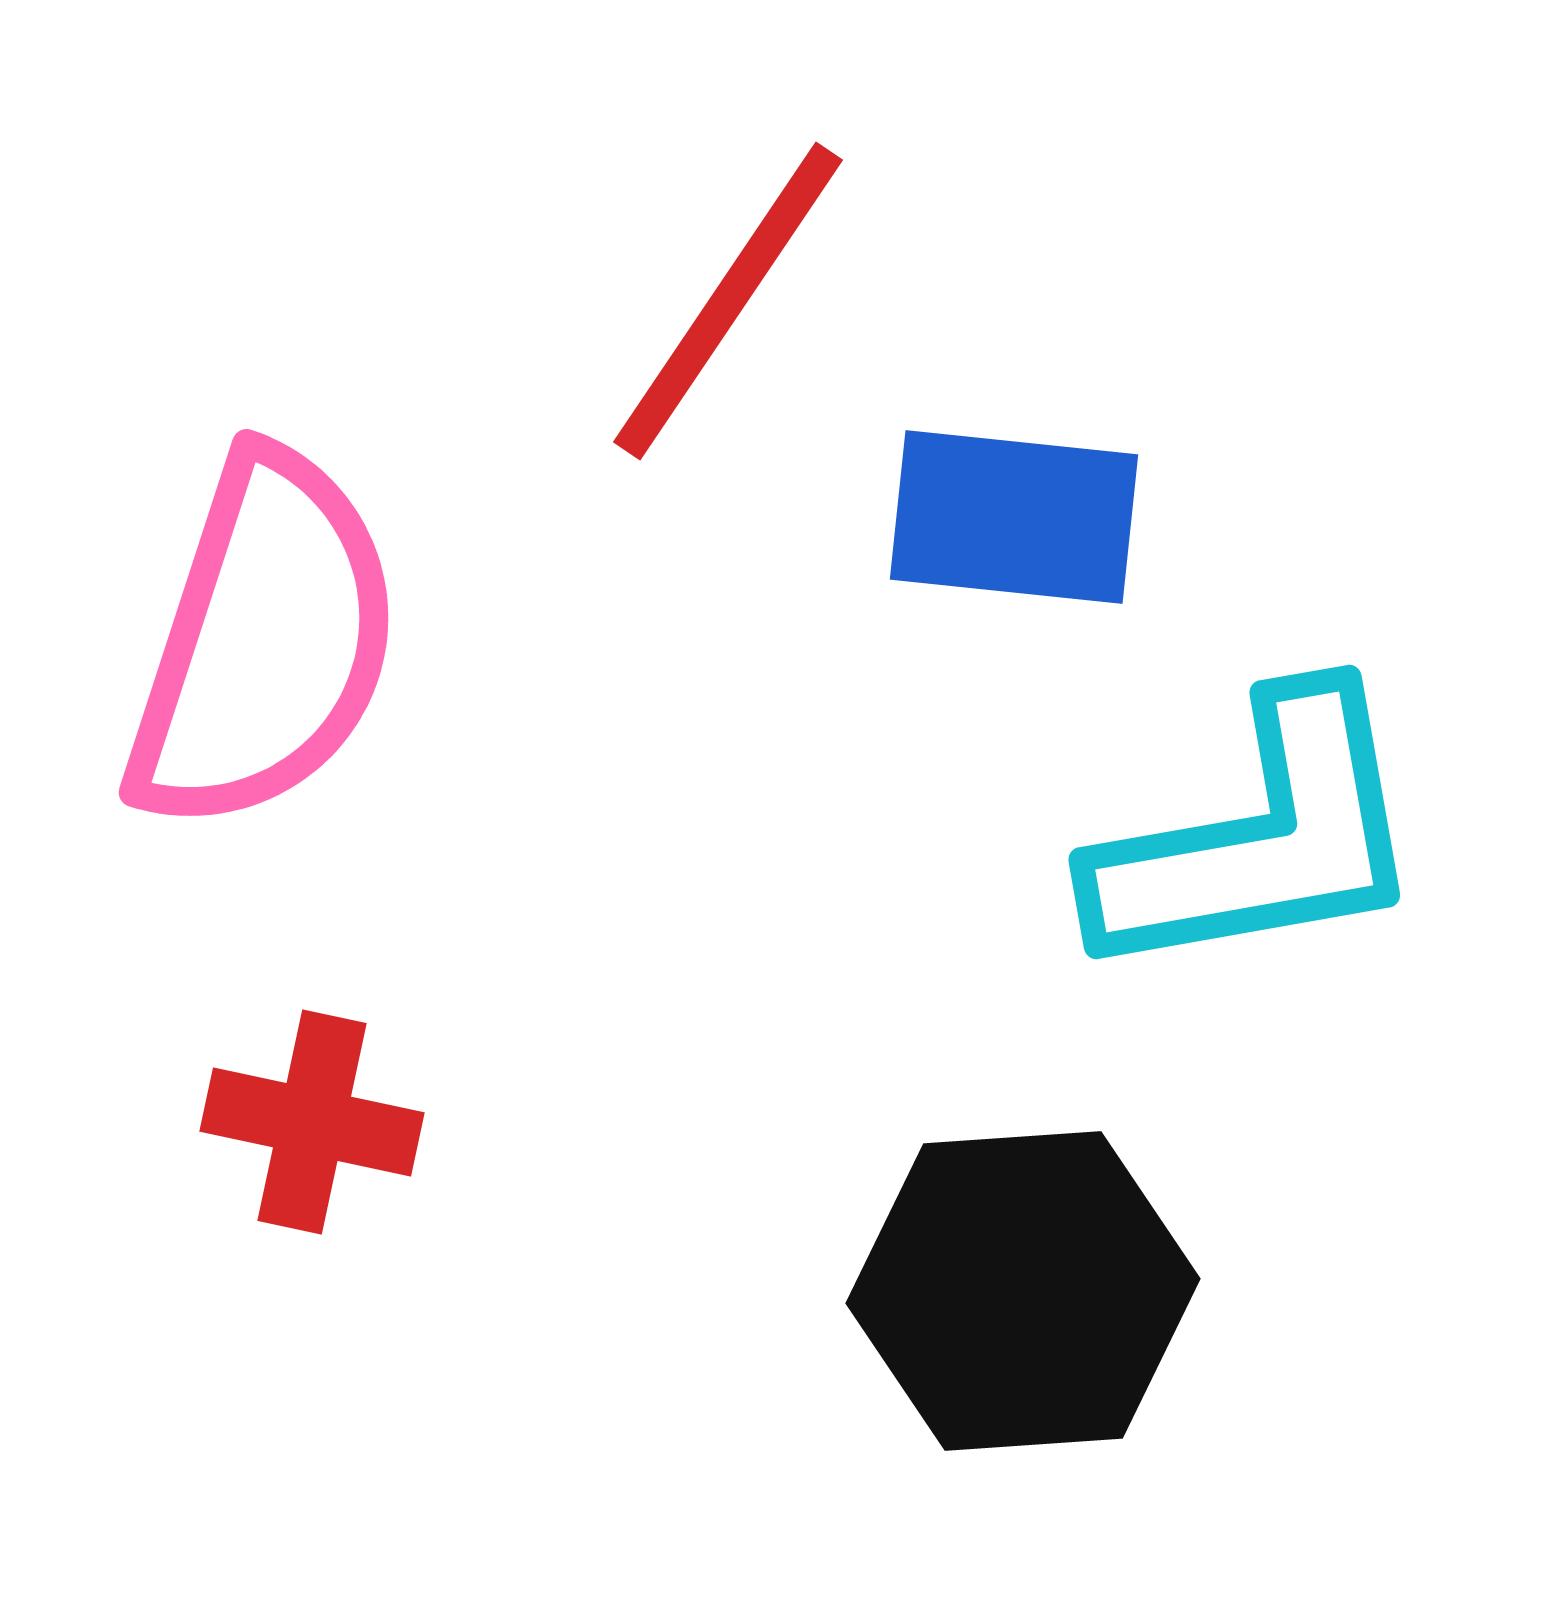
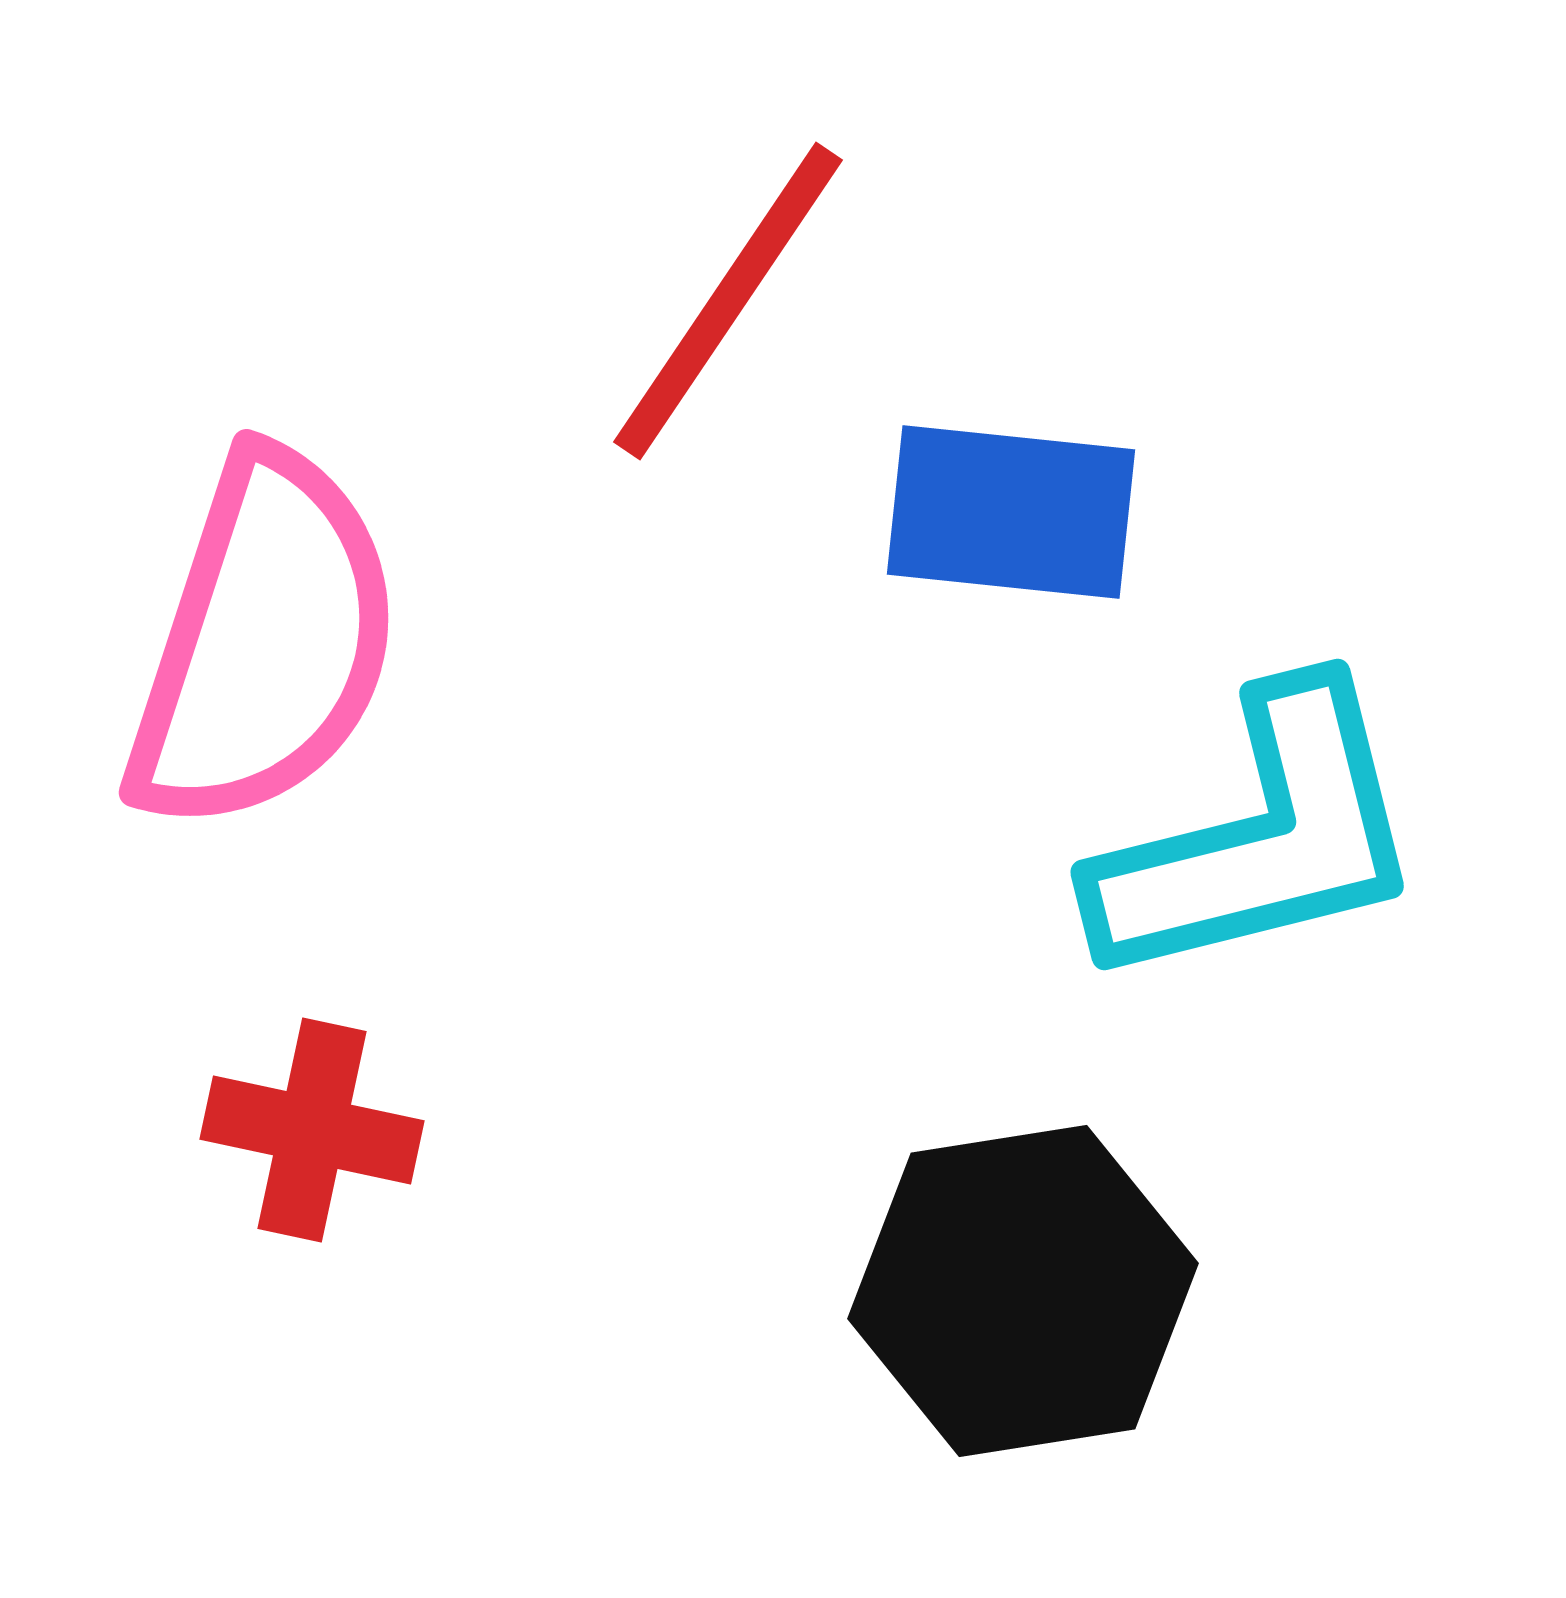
blue rectangle: moved 3 px left, 5 px up
cyan L-shape: rotated 4 degrees counterclockwise
red cross: moved 8 px down
black hexagon: rotated 5 degrees counterclockwise
